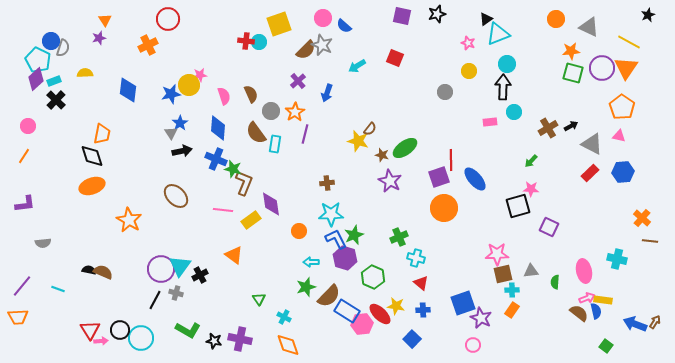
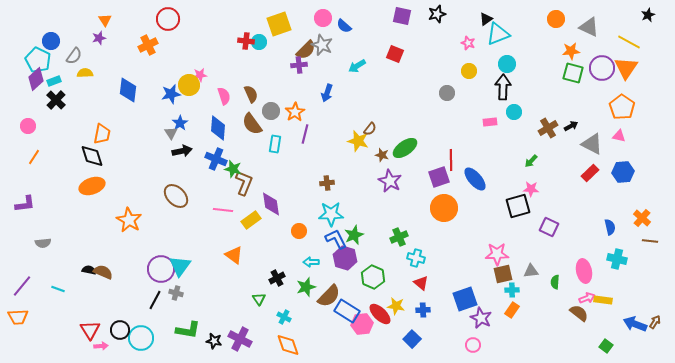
gray semicircle at (63, 48): moved 11 px right, 8 px down; rotated 18 degrees clockwise
red square at (395, 58): moved 4 px up
purple cross at (298, 81): moved 1 px right, 16 px up; rotated 35 degrees clockwise
gray circle at (445, 92): moved 2 px right, 1 px down
brown semicircle at (256, 133): moved 4 px left, 9 px up
orange line at (24, 156): moved 10 px right, 1 px down
black cross at (200, 275): moved 77 px right, 3 px down
blue square at (463, 303): moved 2 px right, 4 px up
blue semicircle at (596, 311): moved 14 px right, 84 px up
green L-shape at (188, 330): rotated 20 degrees counterclockwise
purple cross at (240, 339): rotated 15 degrees clockwise
pink arrow at (101, 341): moved 5 px down
